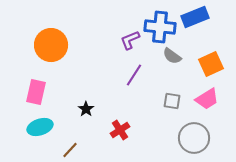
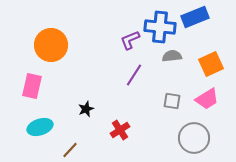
gray semicircle: rotated 138 degrees clockwise
pink rectangle: moved 4 px left, 6 px up
black star: rotated 14 degrees clockwise
